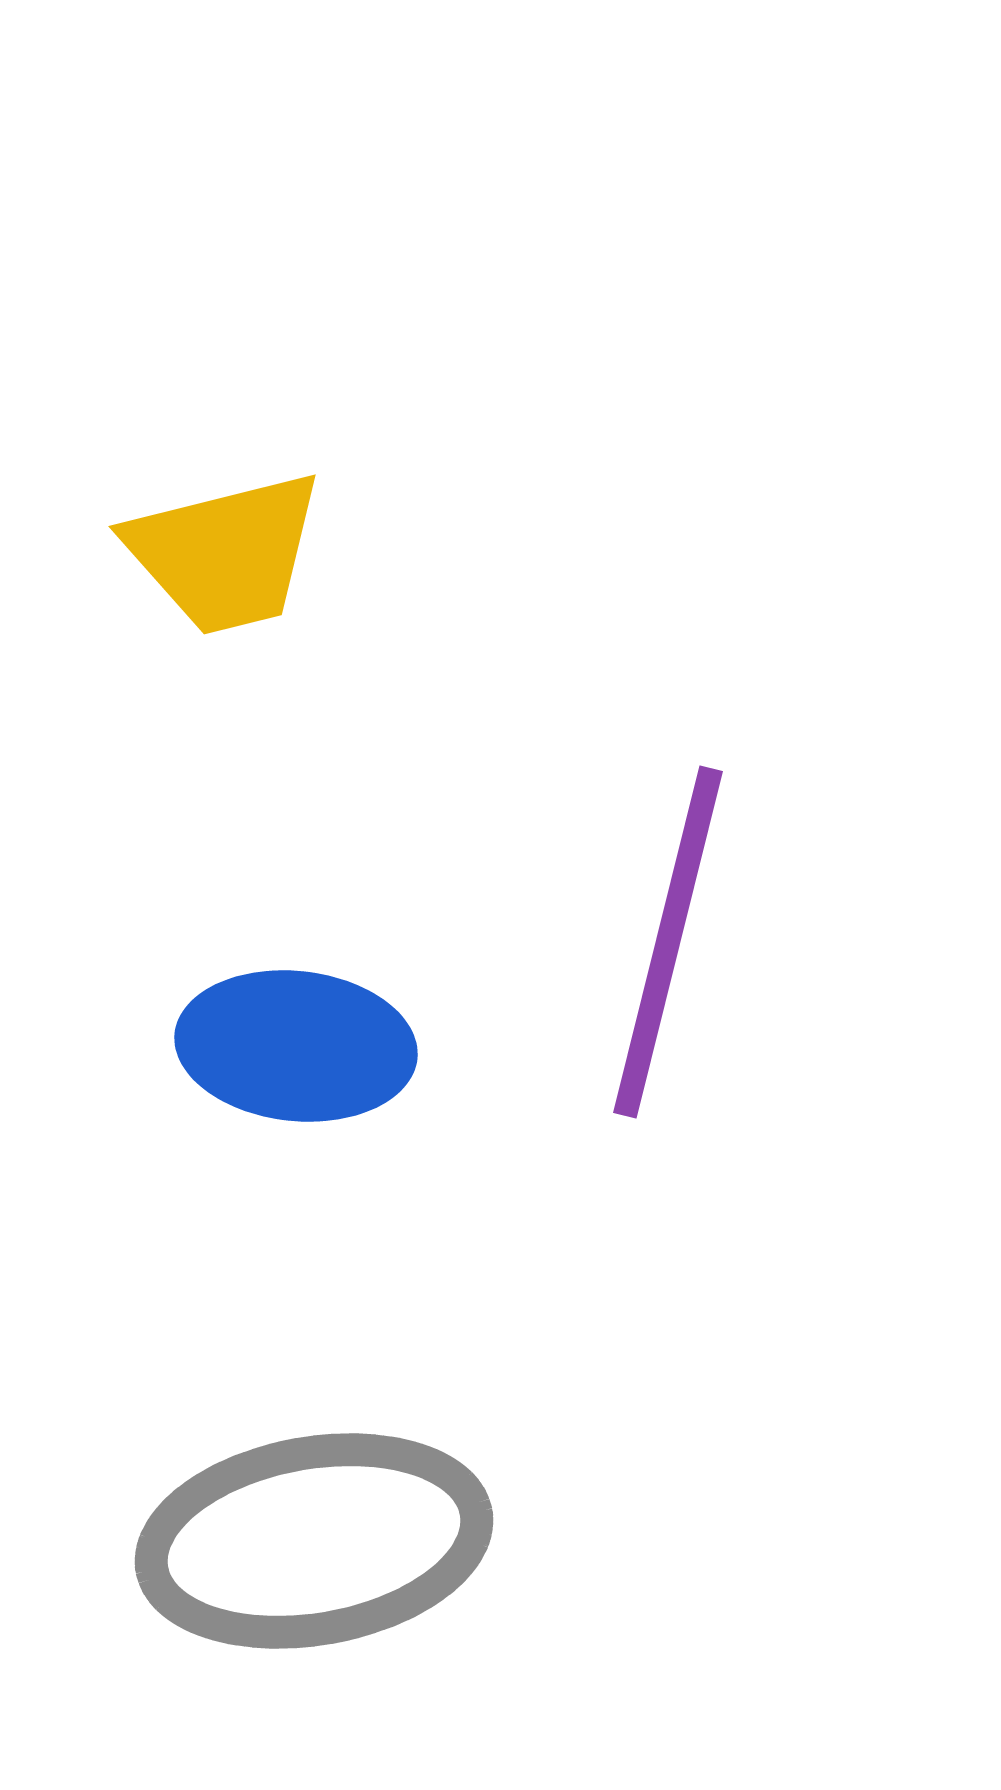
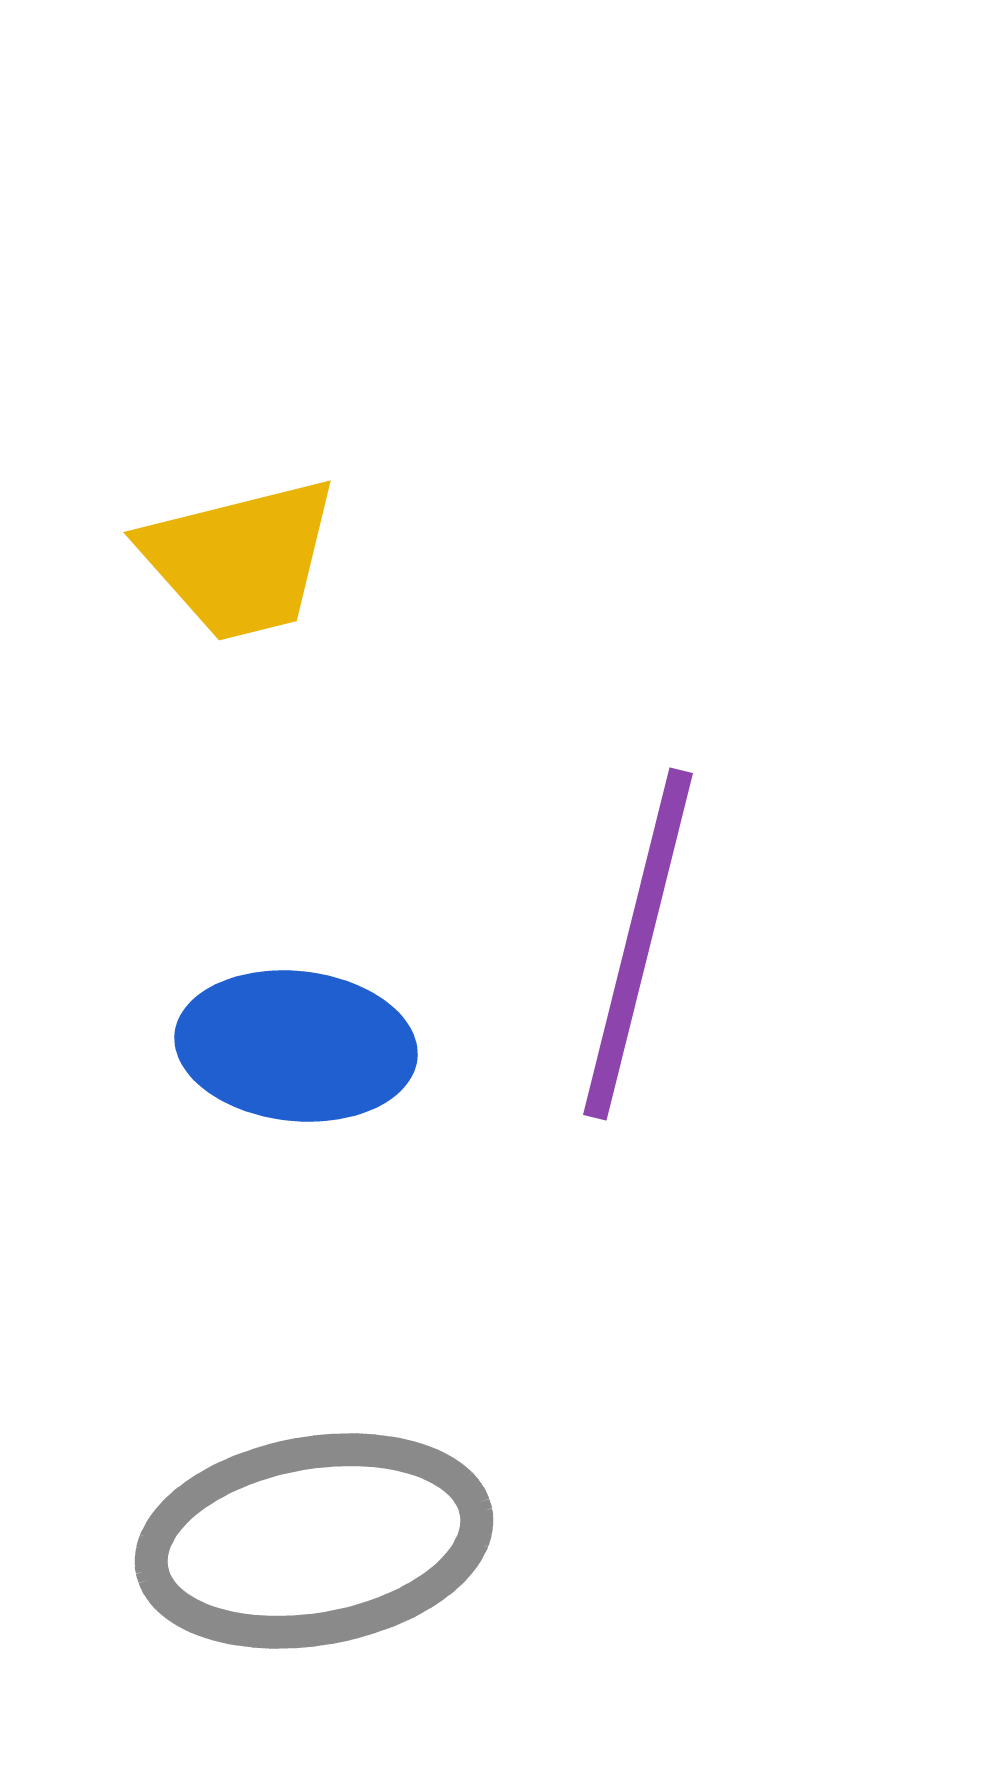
yellow trapezoid: moved 15 px right, 6 px down
purple line: moved 30 px left, 2 px down
